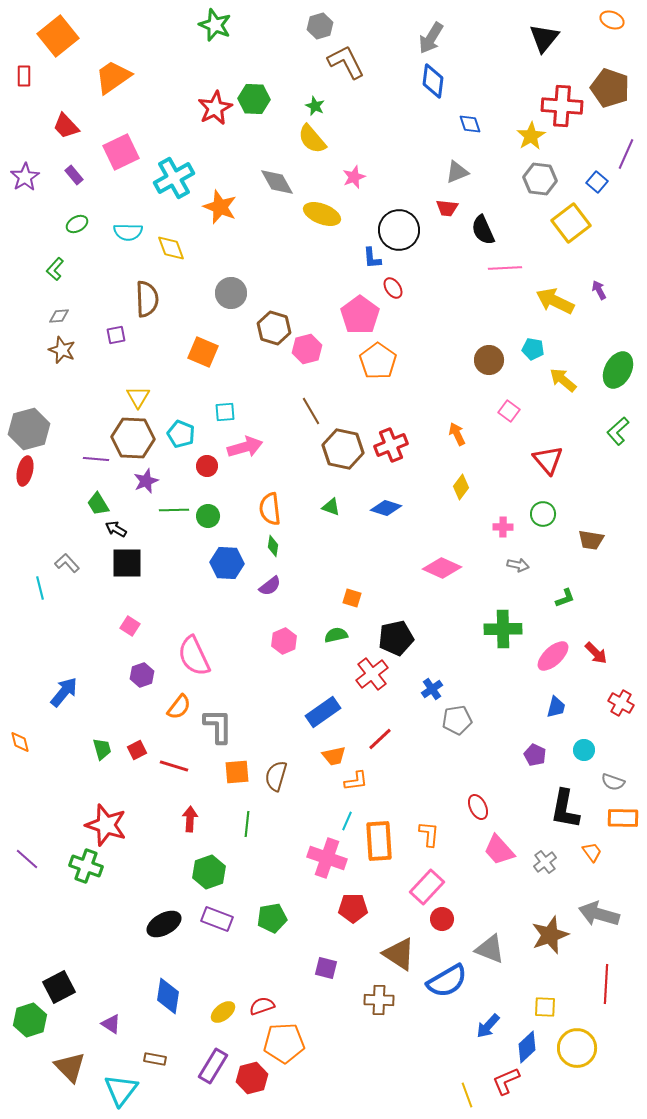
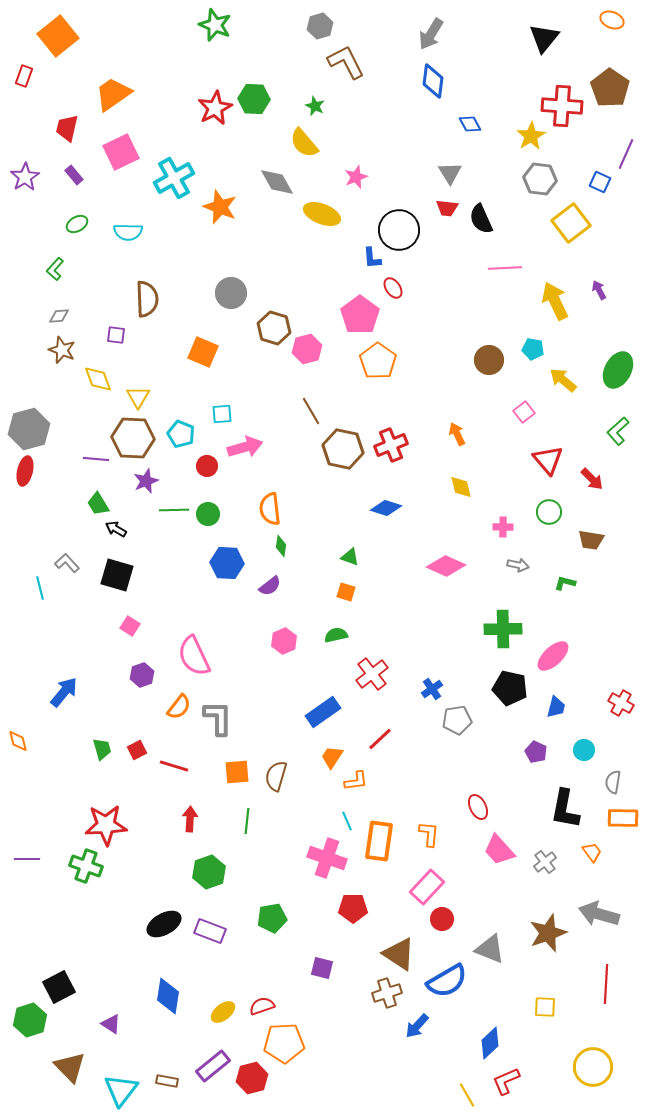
gray arrow at (431, 38): moved 4 px up
red rectangle at (24, 76): rotated 20 degrees clockwise
orange trapezoid at (113, 77): moved 17 px down
brown pentagon at (610, 88): rotated 15 degrees clockwise
blue diamond at (470, 124): rotated 10 degrees counterclockwise
red trapezoid at (66, 126): moved 1 px right, 2 px down; rotated 56 degrees clockwise
yellow semicircle at (312, 139): moved 8 px left, 4 px down
gray triangle at (457, 172): moved 7 px left, 1 px down; rotated 40 degrees counterclockwise
pink star at (354, 177): moved 2 px right
blue square at (597, 182): moved 3 px right; rotated 15 degrees counterclockwise
black semicircle at (483, 230): moved 2 px left, 11 px up
yellow diamond at (171, 248): moved 73 px left, 131 px down
yellow arrow at (555, 301): rotated 39 degrees clockwise
purple square at (116, 335): rotated 18 degrees clockwise
pink square at (509, 411): moved 15 px right, 1 px down; rotated 15 degrees clockwise
cyan square at (225, 412): moved 3 px left, 2 px down
yellow diamond at (461, 487): rotated 50 degrees counterclockwise
green triangle at (331, 507): moved 19 px right, 50 px down
green circle at (543, 514): moved 6 px right, 2 px up
green circle at (208, 516): moved 2 px up
green diamond at (273, 546): moved 8 px right
black square at (127, 563): moved 10 px left, 12 px down; rotated 16 degrees clockwise
pink diamond at (442, 568): moved 4 px right, 2 px up
orange square at (352, 598): moved 6 px left, 6 px up
green L-shape at (565, 598): moved 15 px up; rotated 145 degrees counterclockwise
black pentagon at (396, 638): moved 114 px right, 50 px down; rotated 24 degrees clockwise
red arrow at (596, 653): moved 4 px left, 174 px up
gray L-shape at (218, 726): moved 8 px up
orange diamond at (20, 742): moved 2 px left, 1 px up
purple pentagon at (535, 755): moved 1 px right, 3 px up
orange trapezoid at (334, 756): moved 2 px left, 1 px down; rotated 135 degrees clockwise
gray semicircle at (613, 782): rotated 80 degrees clockwise
cyan line at (347, 821): rotated 48 degrees counterclockwise
green line at (247, 824): moved 3 px up
red star at (106, 825): rotated 21 degrees counterclockwise
orange rectangle at (379, 841): rotated 12 degrees clockwise
purple line at (27, 859): rotated 40 degrees counterclockwise
purple rectangle at (217, 919): moved 7 px left, 12 px down
brown star at (550, 935): moved 2 px left, 2 px up
purple square at (326, 968): moved 4 px left
brown cross at (379, 1000): moved 8 px right, 7 px up; rotated 20 degrees counterclockwise
blue arrow at (488, 1026): moved 71 px left
blue diamond at (527, 1047): moved 37 px left, 4 px up
yellow circle at (577, 1048): moved 16 px right, 19 px down
brown rectangle at (155, 1059): moved 12 px right, 22 px down
purple rectangle at (213, 1066): rotated 20 degrees clockwise
yellow line at (467, 1095): rotated 10 degrees counterclockwise
